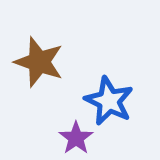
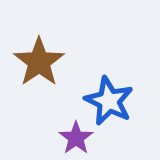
brown star: rotated 18 degrees clockwise
